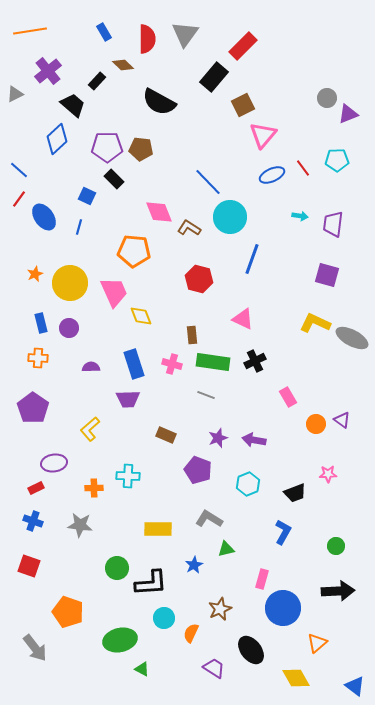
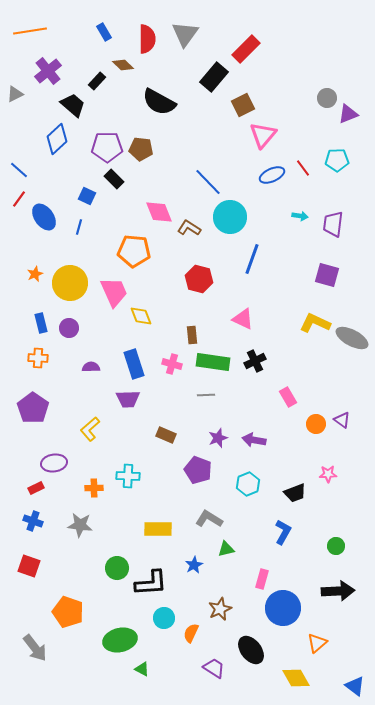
red rectangle at (243, 46): moved 3 px right, 3 px down
gray line at (206, 395): rotated 24 degrees counterclockwise
